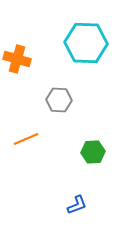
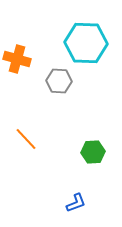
gray hexagon: moved 19 px up
orange line: rotated 70 degrees clockwise
blue L-shape: moved 1 px left, 2 px up
